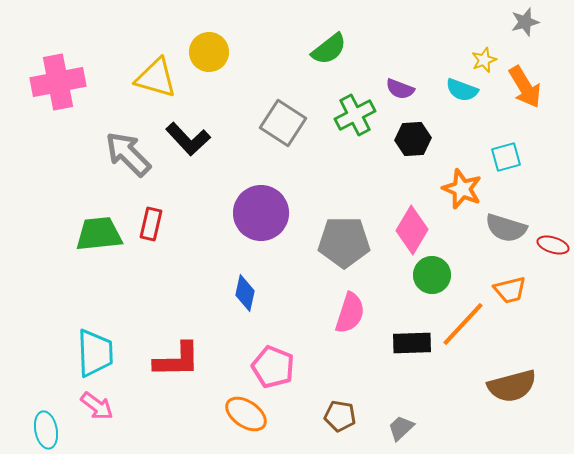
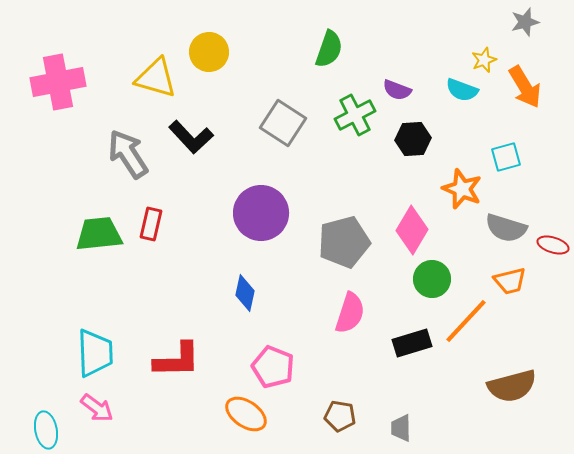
green semicircle: rotated 33 degrees counterclockwise
purple semicircle: moved 3 px left, 1 px down
black L-shape: moved 3 px right, 2 px up
gray arrow: rotated 12 degrees clockwise
gray pentagon: rotated 15 degrees counterclockwise
green circle: moved 4 px down
orange trapezoid: moved 9 px up
orange line: moved 3 px right, 3 px up
black rectangle: rotated 15 degrees counterclockwise
pink arrow: moved 2 px down
gray trapezoid: rotated 48 degrees counterclockwise
